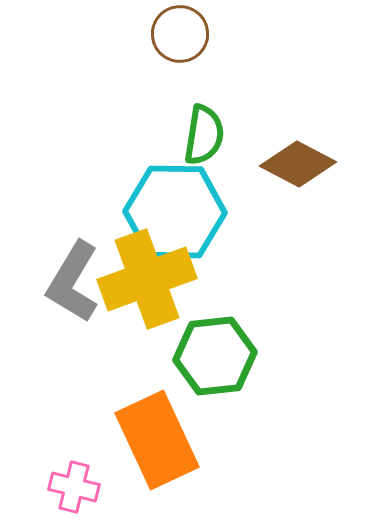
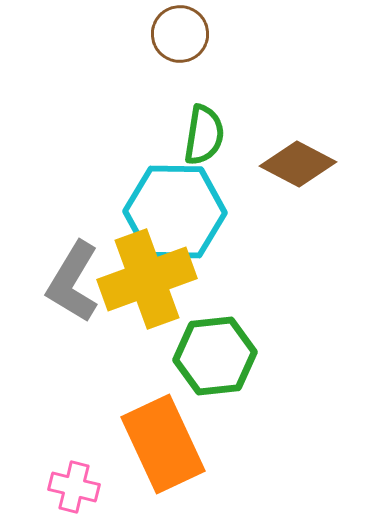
orange rectangle: moved 6 px right, 4 px down
